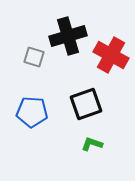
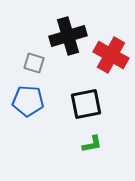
gray square: moved 6 px down
black square: rotated 8 degrees clockwise
blue pentagon: moved 4 px left, 11 px up
green L-shape: rotated 150 degrees clockwise
